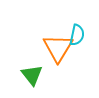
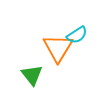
cyan semicircle: rotated 45 degrees clockwise
